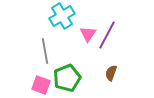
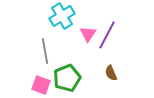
brown semicircle: rotated 42 degrees counterclockwise
